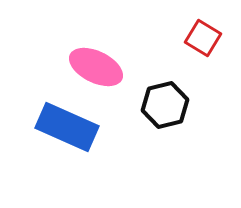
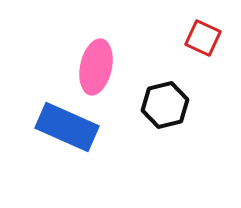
red square: rotated 6 degrees counterclockwise
pink ellipse: rotated 76 degrees clockwise
